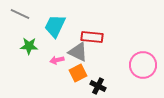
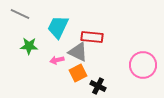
cyan trapezoid: moved 3 px right, 1 px down
